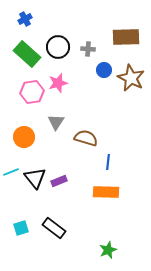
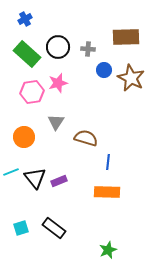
orange rectangle: moved 1 px right
